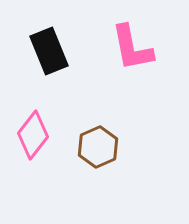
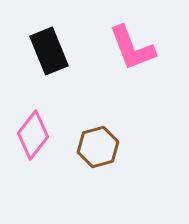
pink L-shape: rotated 10 degrees counterclockwise
brown hexagon: rotated 9 degrees clockwise
